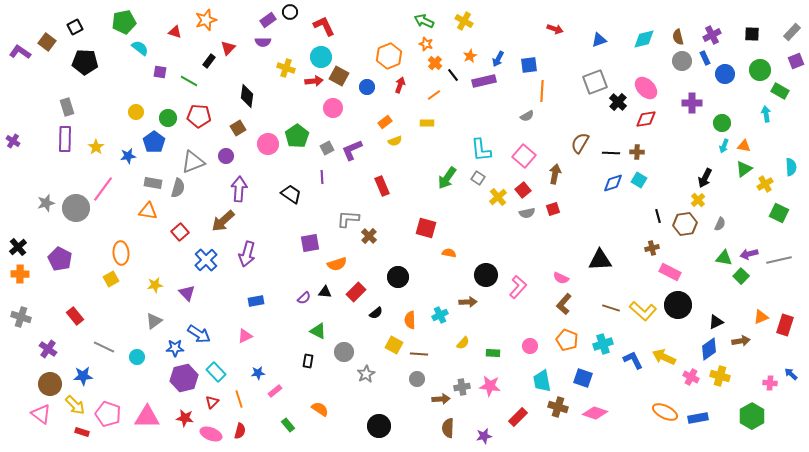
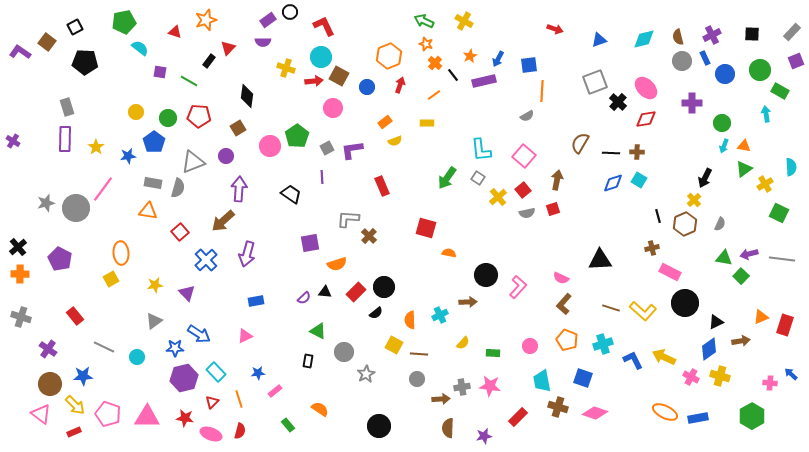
pink circle at (268, 144): moved 2 px right, 2 px down
purple L-shape at (352, 150): rotated 15 degrees clockwise
brown arrow at (555, 174): moved 2 px right, 6 px down
yellow cross at (698, 200): moved 4 px left
brown hexagon at (685, 224): rotated 15 degrees counterclockwise
gray line at (779, 260): moved 3 px right, 1 px up; rotated 20 degrees clockwise
black circle at (398, 277): moved 14 px left, 10 px down
black circle at (678, 305): moved 7 px right, 2 px up
red rectangle at (82, 432): moved 8 px left; rotated 40 degrees counterclockwise
